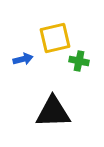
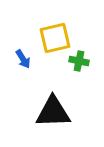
blue arrow: rotated 72 degrees clockwise
